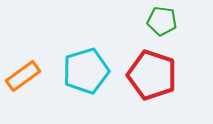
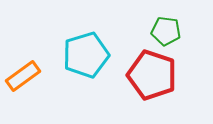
green pentagon: moved 4 px right, 10 px down
cyan pentagon: moved 16 px up
